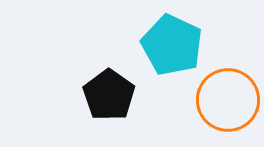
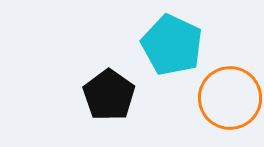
orange circle: moved 2 px right, 2 px up
